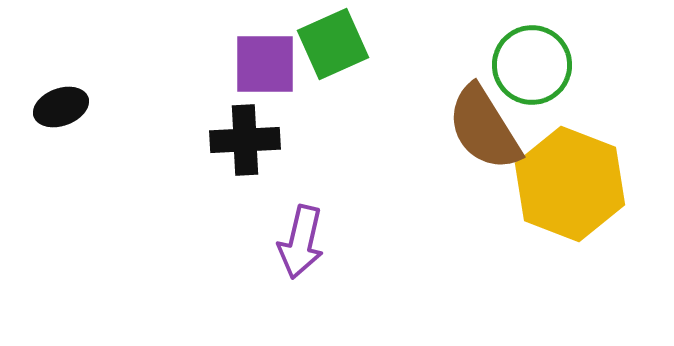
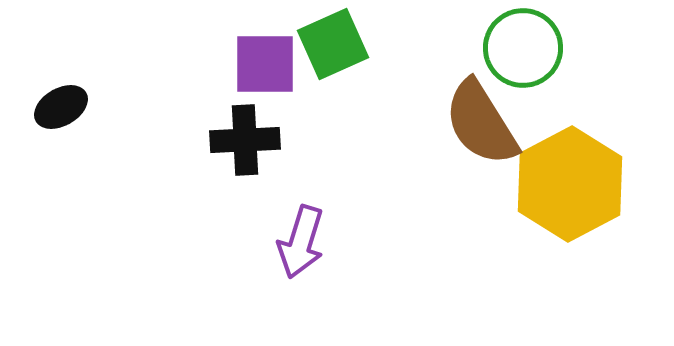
green circle: moved 9 px left, 17 px up
black ellipse: rotated 10 degrees counterclockwise
brown semicircle: moved 3 px left, 5 px up
yellow hexagon: rotated 11 degrees clockwise
purple arrow: rotated 4 degrees clockwise
